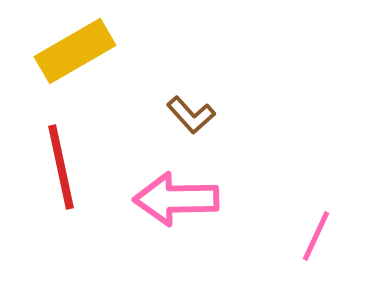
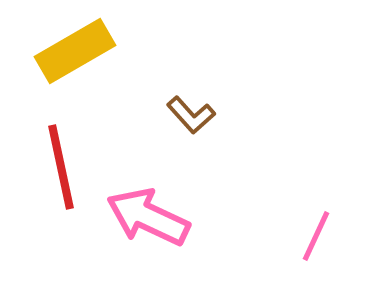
pink arrow: moved 28 px left, 18 px down; rotated 26 degrees clockwise
